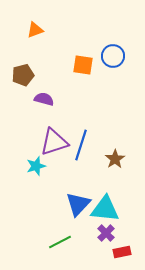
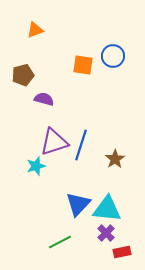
cyan triangle: moved 2 px right
